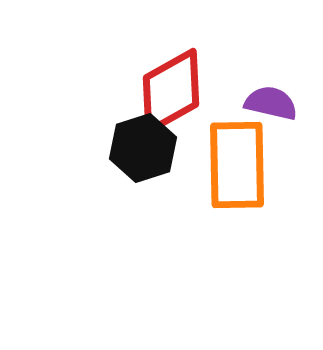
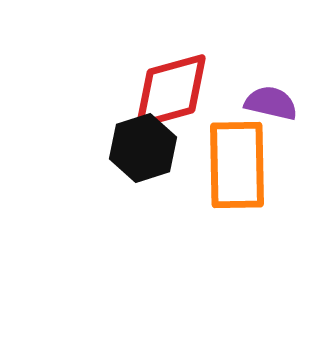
red diamond: rotated 14 degrees clockwise
